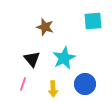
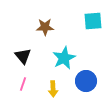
brown star: rotated 18 degrees counterclockwise
black triangle: moved 9 px left, 3 px up
blue circle: moved 1 px right, 3 px up
